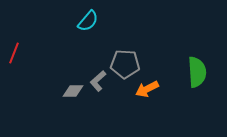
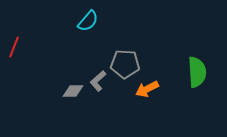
red line: moved 6 px up
